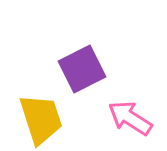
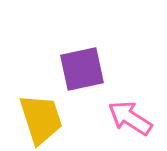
purple square: rotated 15 degrees clockwise
